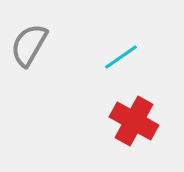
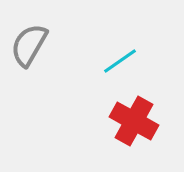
cyan line: moved 1 px left, 4 px down
